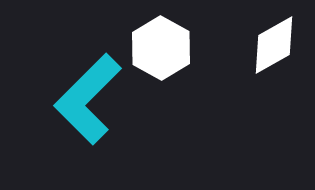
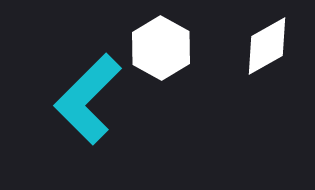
white diamond: moved 7 px left, 1 px down
